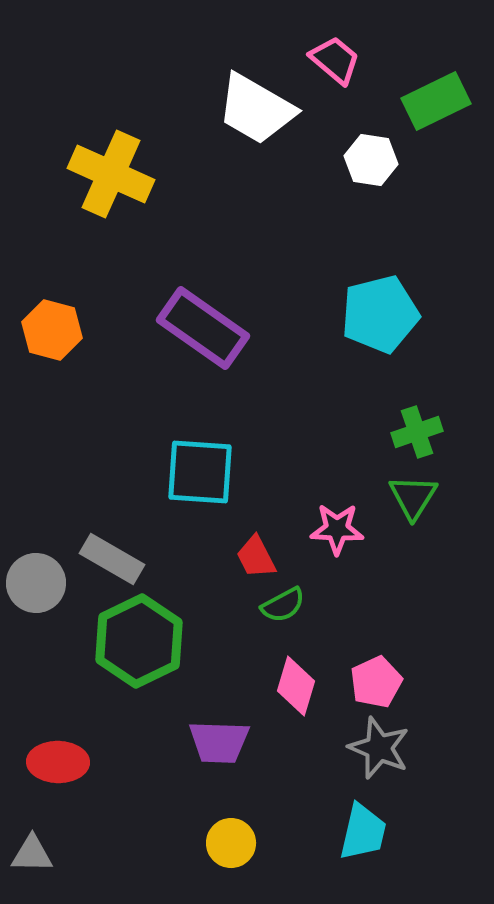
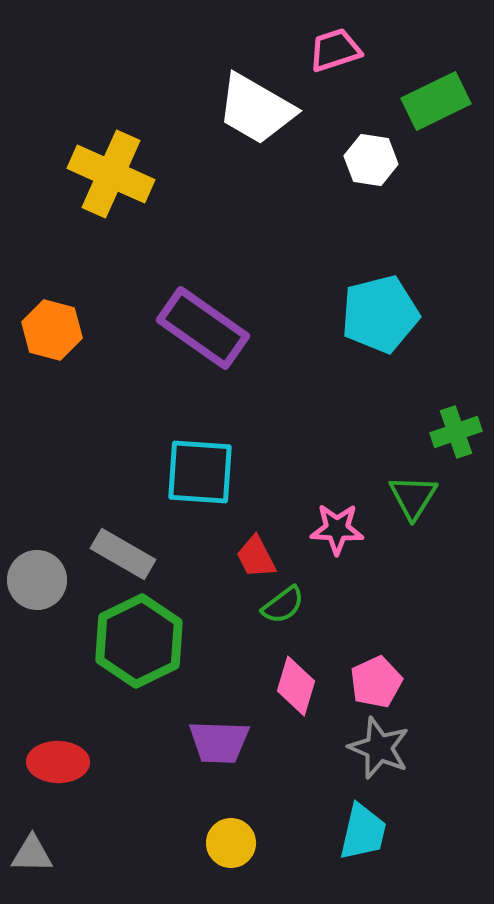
pink trapezoid: moved 10 px up; rotated 58 degrees counterclockwise
green cross: moved 39 px right
gray rectangle: moved 11 px right, 5 px up
gray circle: moved 1 px right, 3 px up
green semicircle: rotated 9 degrees counterclockwise
